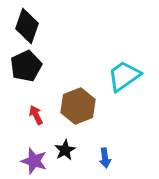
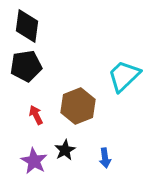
black diamond: rotated 12 degrees counterclockwise
black pentagon: rotated 16 degrees clockwise
cyan trapezoid: rotated 9 degrees counterclockwise
purple star: rotated 12 degrees clockwise
